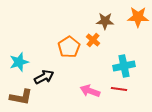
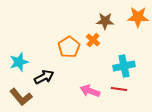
brown L-shape: rotated 40 degrees clockwise
